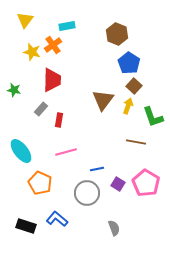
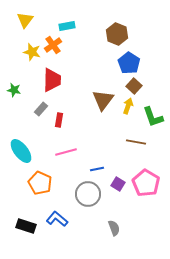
gray circle: moved 1 px right, 1 px down
